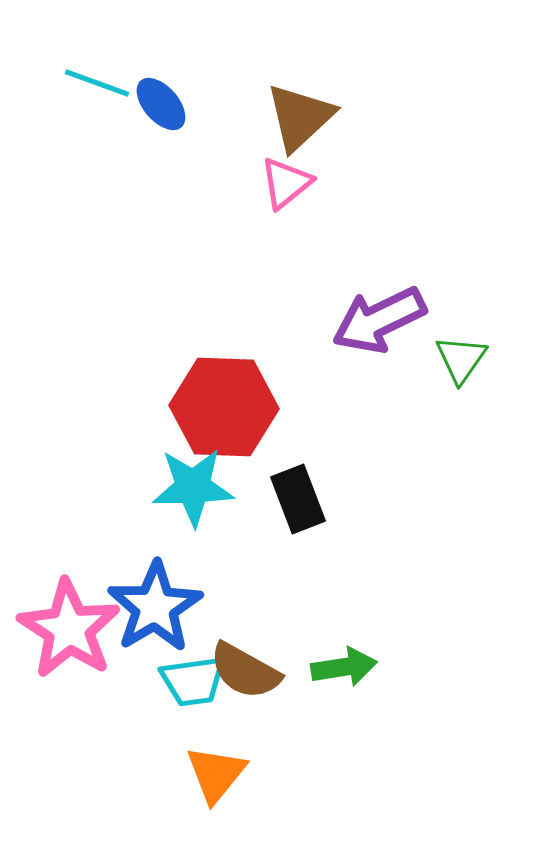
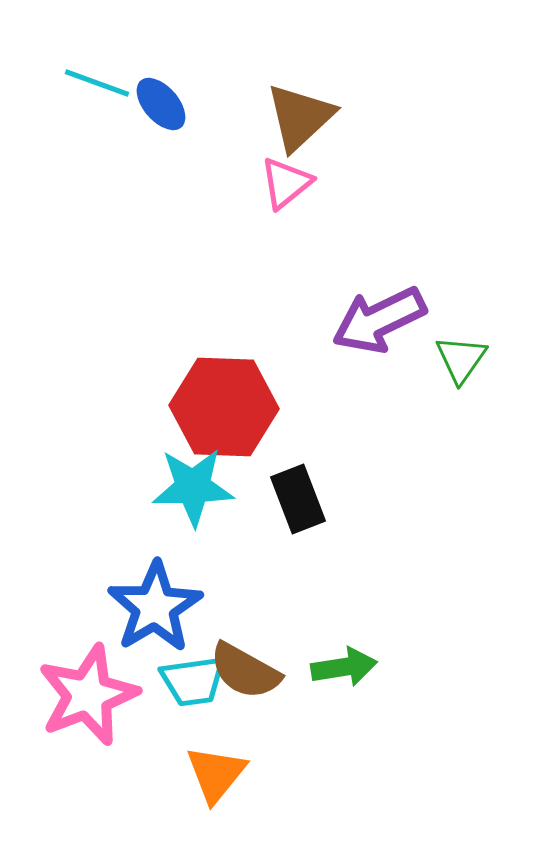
pink star: moved 19 px right, 66 px down; rotated 18 degrees clockwise
